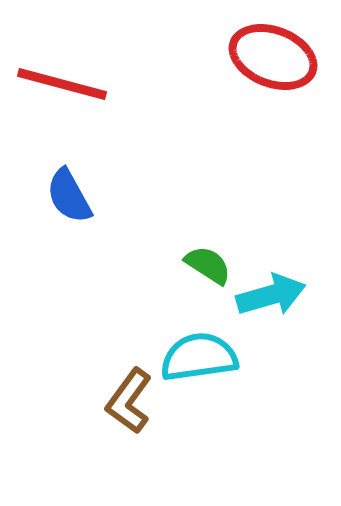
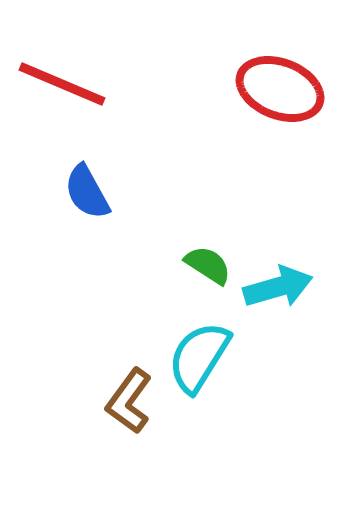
red ellipse: moved 7 px right, 32 px down
red line: rotated 8 degrees clockwise
blue semicircle: moved 18 px right, 4 px up
cyan arrow: moved 7 px right, 8 px up
cyan semicircle: rotated 50 degrees counterclockwise
